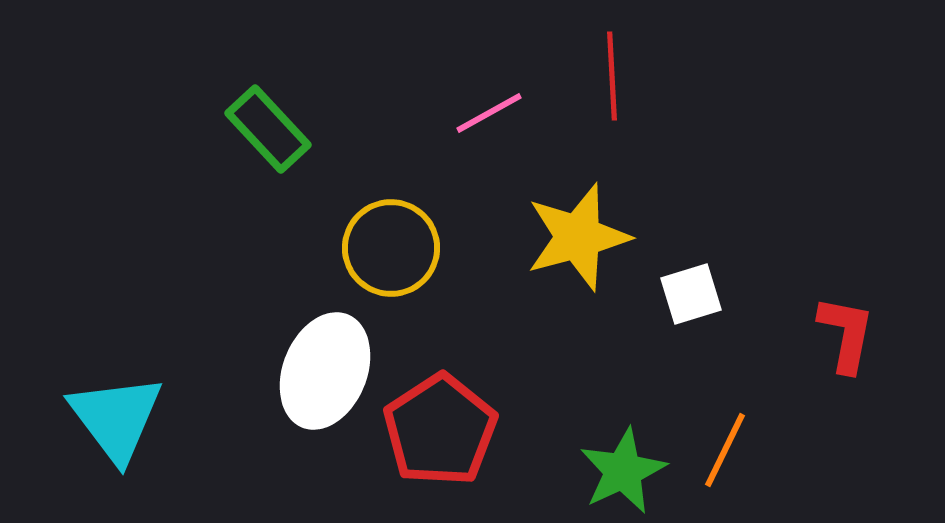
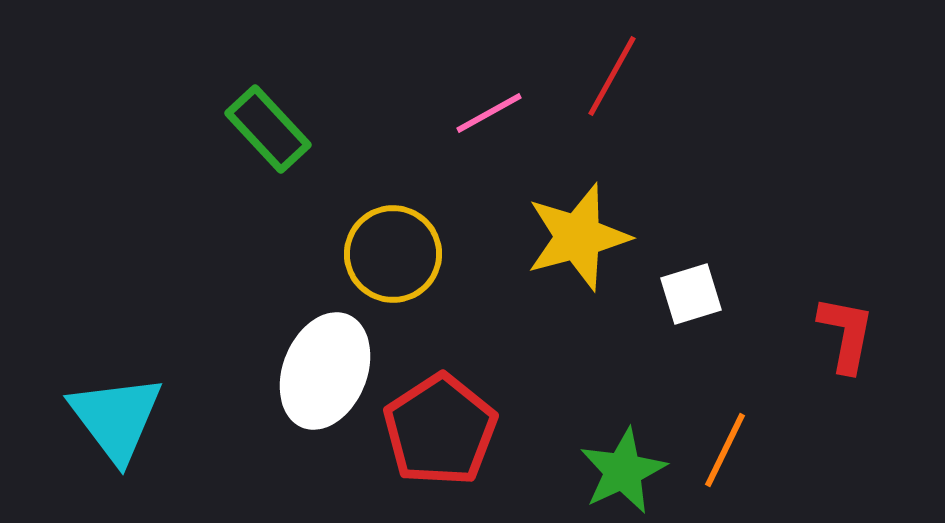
red line: rotated 32 degrees clockwise
yellow circle: moved 2 px right, 6 px down
